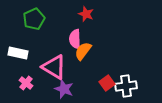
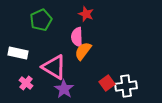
green pentagon: moved 7 px right, 1 px down
pink semicircle: moved 2 px right, 2 px up
purple star: rotated 12 degrees clockwise
